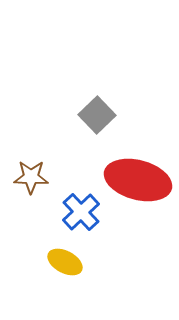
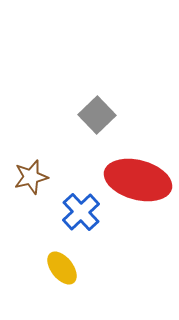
brown star: rotated 16 degrees counterclockwise
yellow ellipse: moved 3 px left, 6 px down; rotated 24 degrees clockwise
